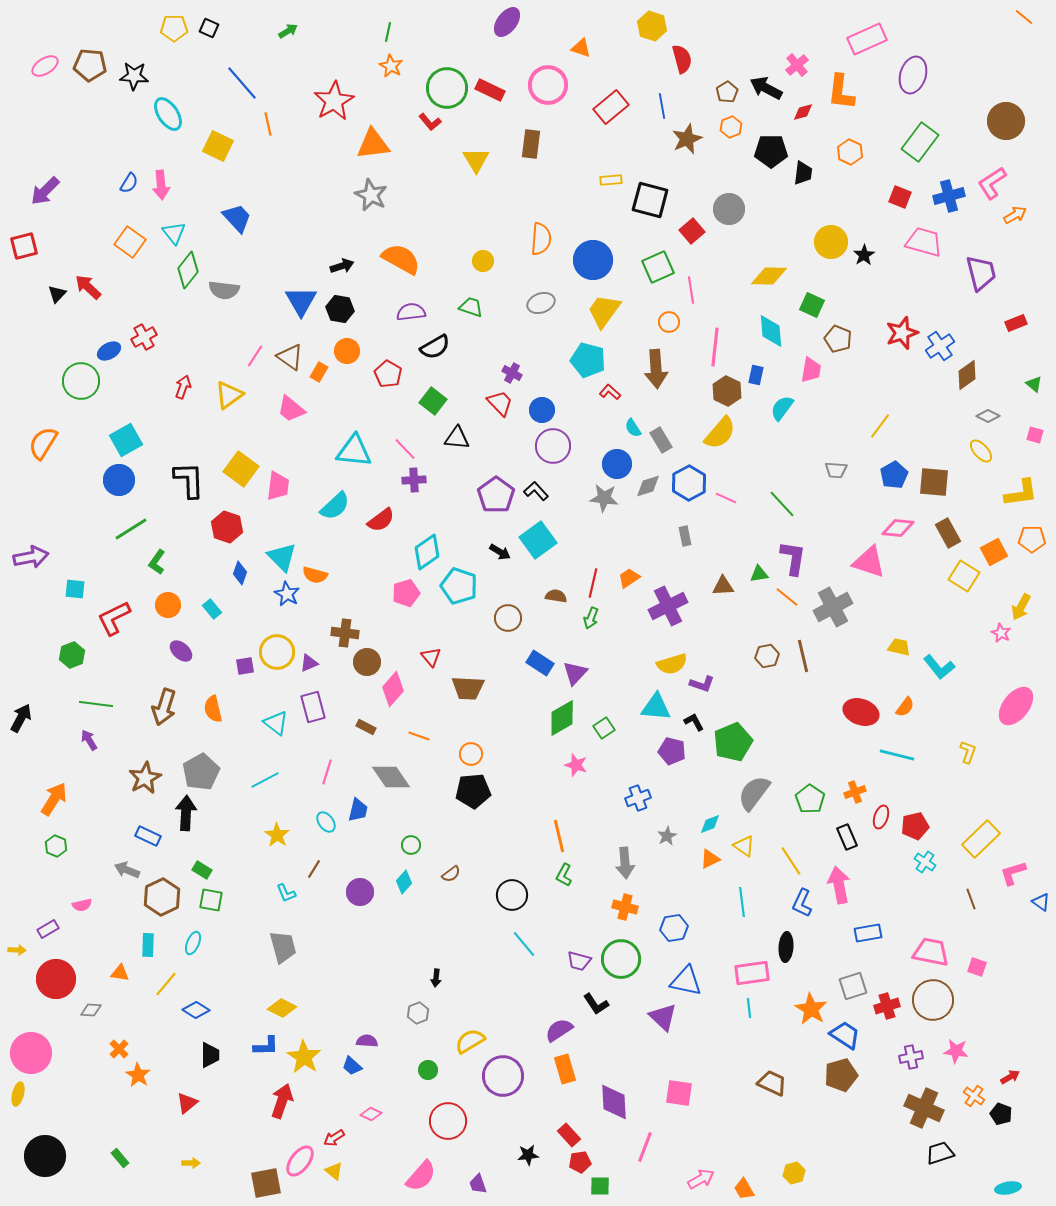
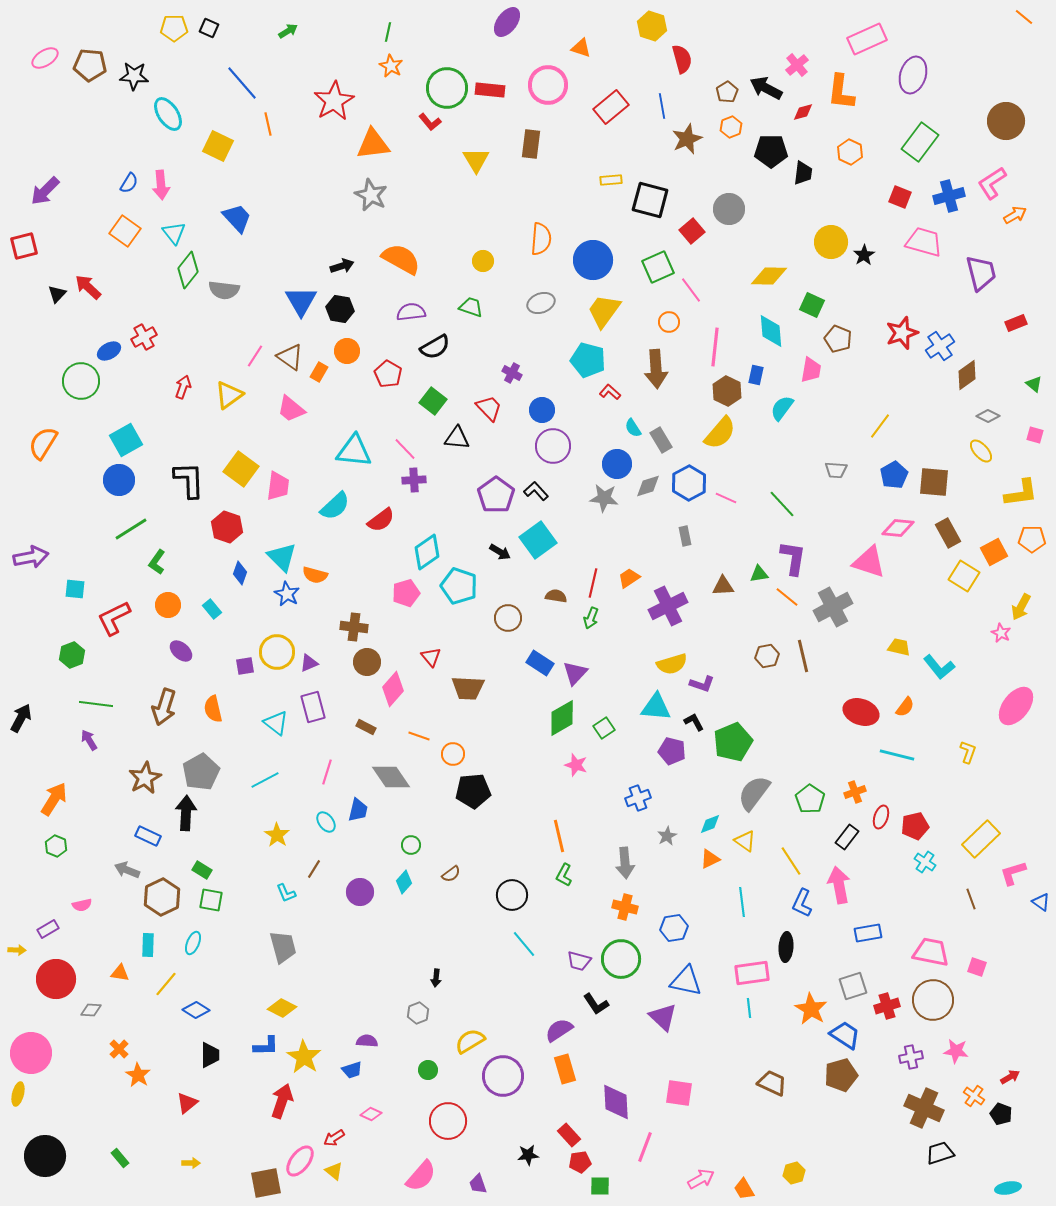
pink ellipse at (45, 66): moved 8 px up
red rectangle at (490, 90): rotated 20 degrees counterclockwise
orange square at (130, 242): moved 5 px left, 11 px up
pink line at (691, 290): rotated 28 degrees counterclockwise
red trapezoid at (500, 403): moved 11 px left, 5 px down
brown cross at (345, 633): moved 9 px right, 6 px up
orange circle at (471, 754): moved 18 px left
black rectangle at (847, 837): rotated 60 degrees clockwise
yellow triangle at (744, 846): moved 1 px right, 5 px up
blue trapezoid at (352, 1066): moved 4 px down; rotated 60 degrees counterclockwise
purple diamond at (614, 1102): moved 2 px right
